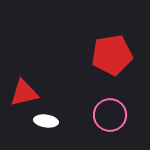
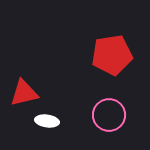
pink circle: moved 1 px left
white ellipse: moved 1 px right
